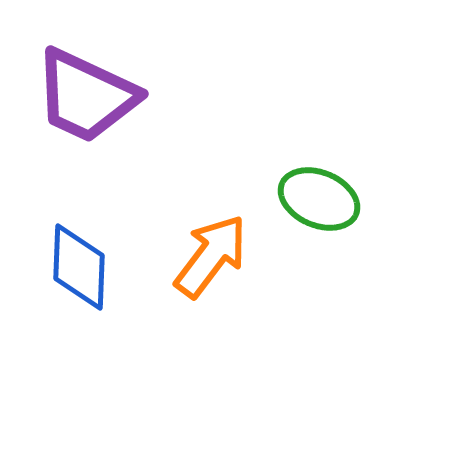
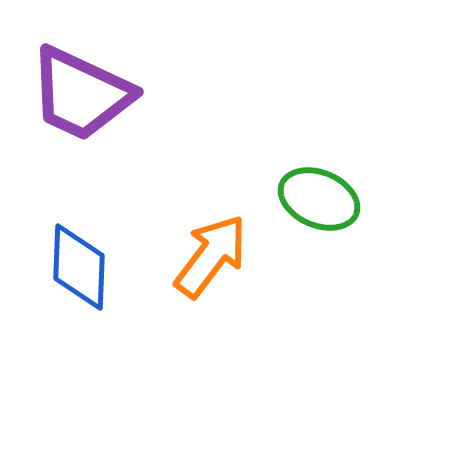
purple trapezoid: moved 5 px left, 2 px up
